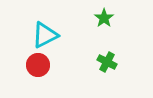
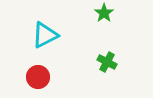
green star: moved 5 px up
red circle: moved 12 px down
